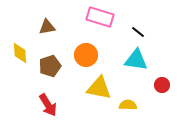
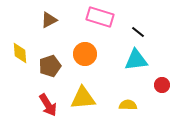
brown triangle: moved 2 px right, 7 px up; rotated 18 degrees counterclockwise
orange circle: moved 1 px left, 1 px up
cyan triangle: rotated 15 degrees counterclockwise
yellow triangle: moved 16 px left, 10 px down; rotated 16 degrees counterclockwise
